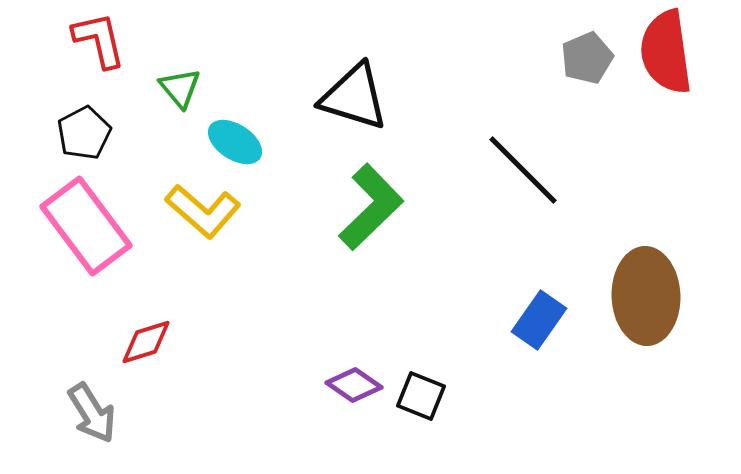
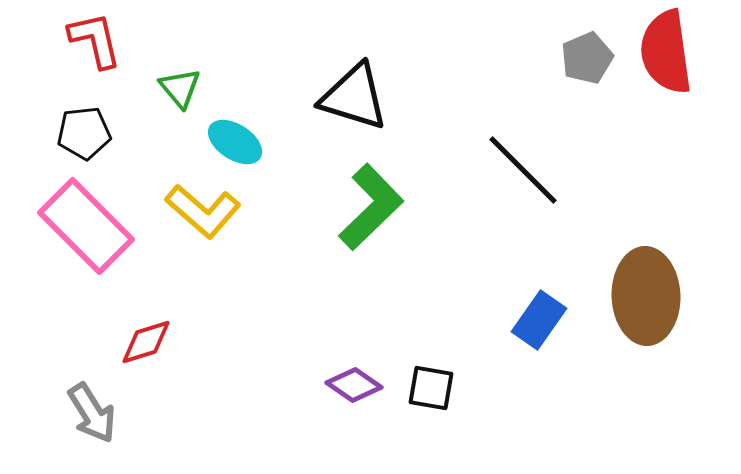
red L-shape: moved 4 px left
black pentagon: rotated 22 degrees clockwise
pink rectangle: rotated 8 degrees counterclockwise
black square: moved 10 px right, 8 px up; rotated 12 degrees counterclockwise
